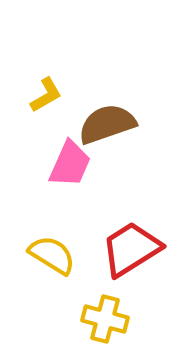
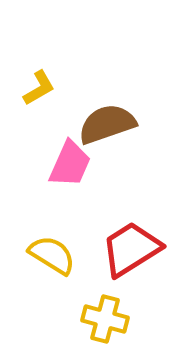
yellow L-shape: moved 7 px left, 7 px up
